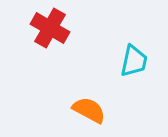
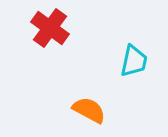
red cross: rotated 6 degrees clockwise
